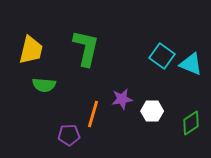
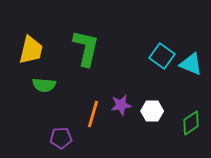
purple star: moved 1 px left, 6 px down
purple pentagon: moved 8 px left, 3 px down
